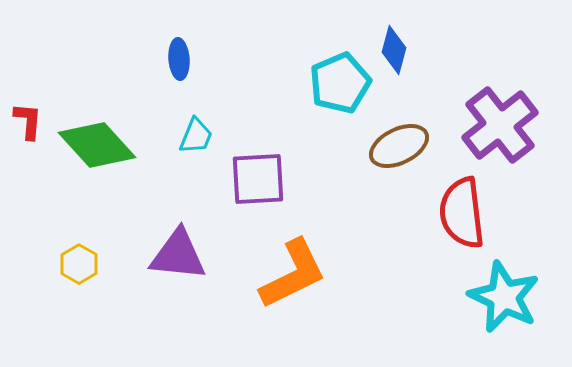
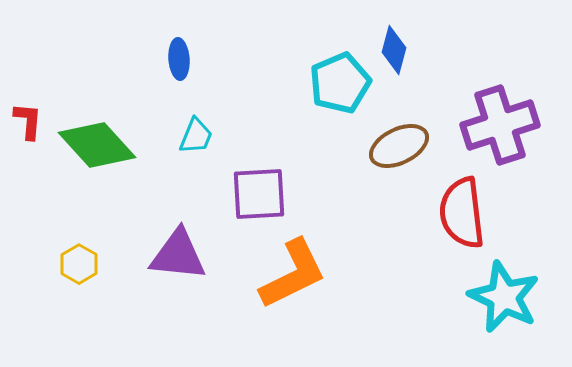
purple cross: rotated 20 degrees clockwise
purple square: moved 1 px right, 15 px down
